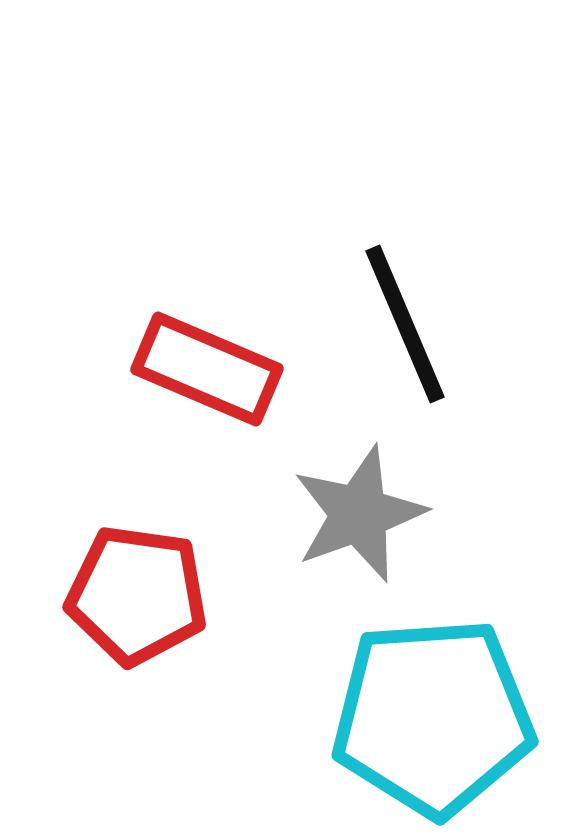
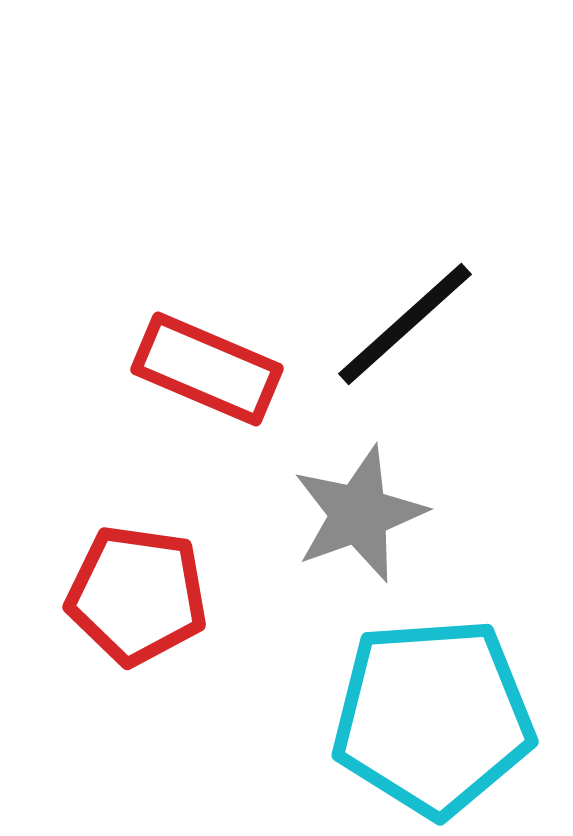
black line: rotated 71 degrees clockwise
